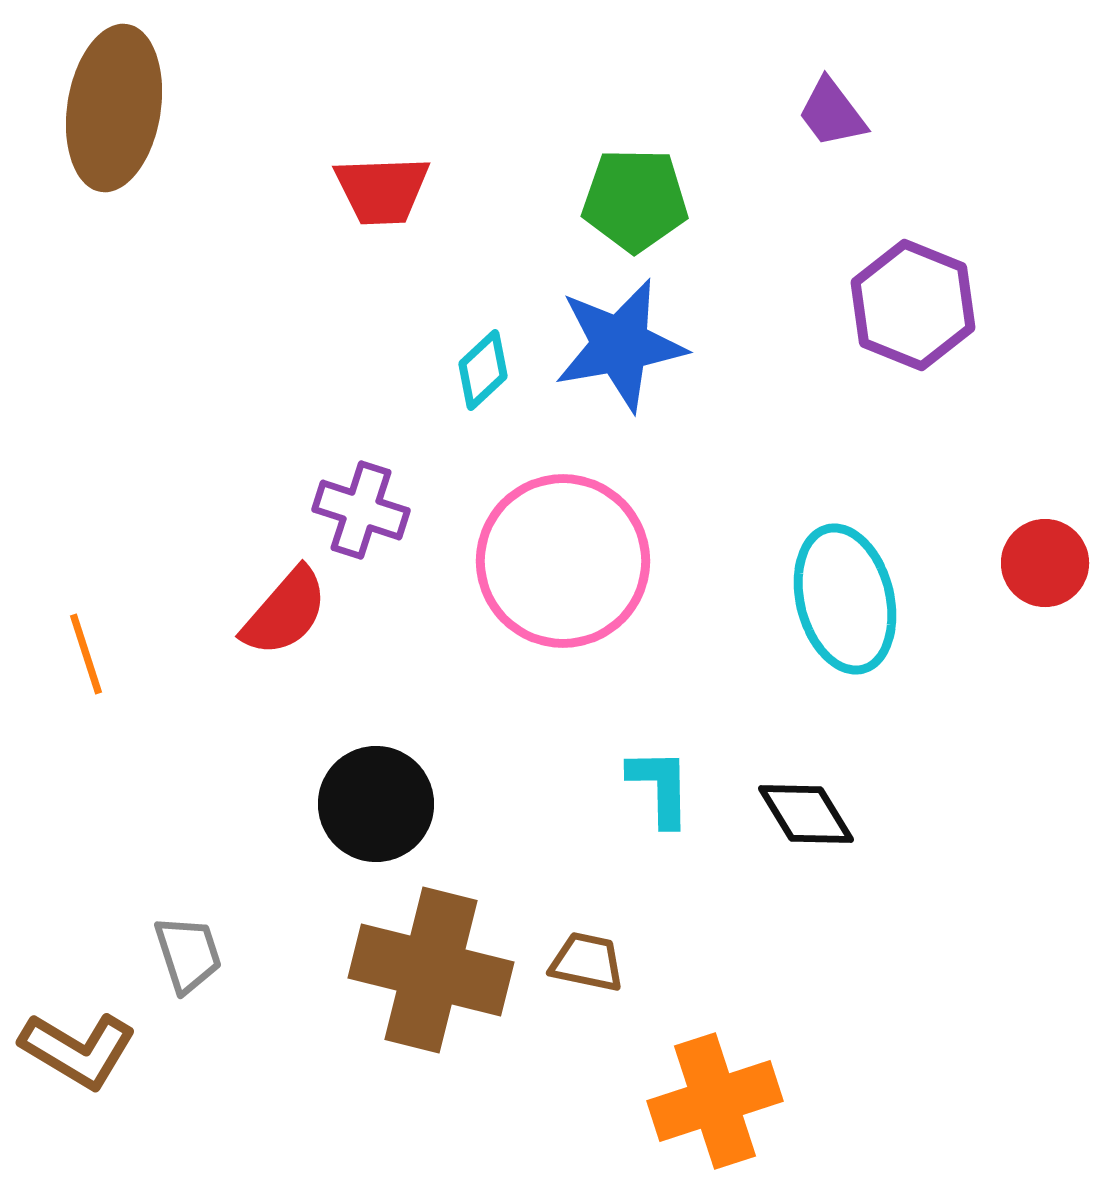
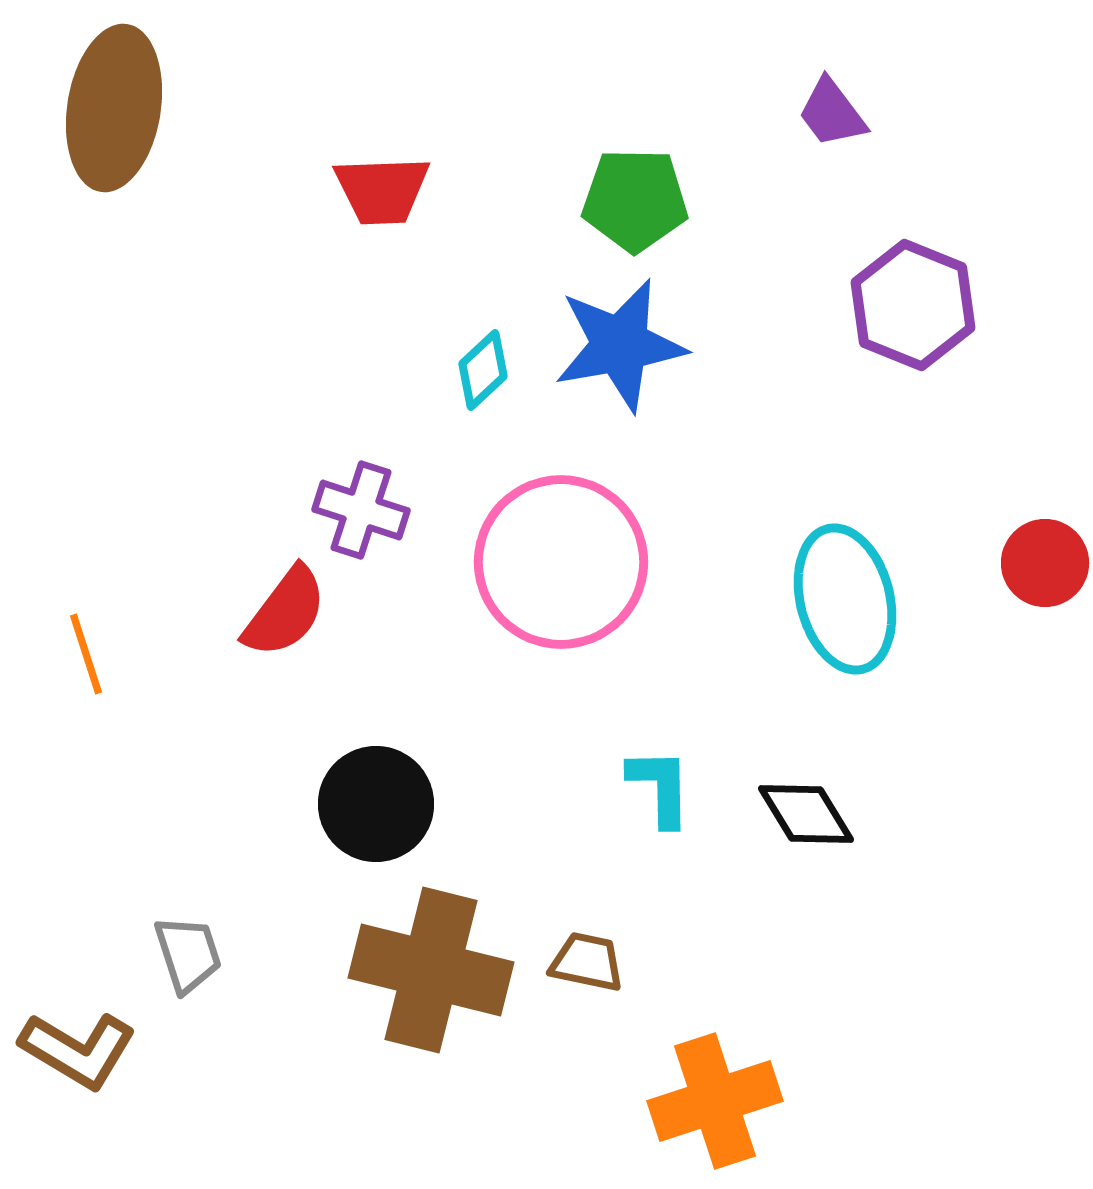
pink circle: moved 2 px left, 1 px down
red semicircle: rotated 4 degrees counterclockwise
